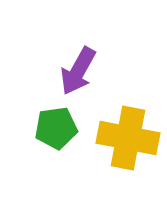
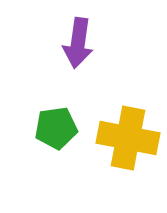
purple arrow: moved 28 px up; rotated 21 degrees counterclockwise
